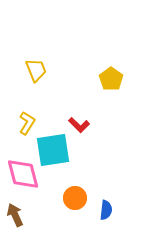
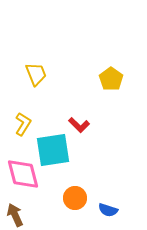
yellow trapezoid: moved 4 px down
yellow L-shape: moved 4 px left, 1 px down
blue semicircle: moved 2 px right; rotated 102 degrees clockwise
